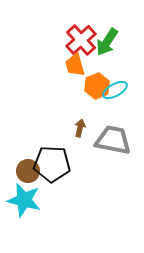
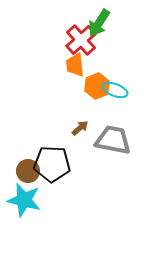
green arrow: moved 8 px left, 19 px up
orange trapezoid: rotated 10 degrees clockwise
cyan ellipse: rotated 50 degrees clockwise
brown arrow: rotated 36 degrees clockwise
